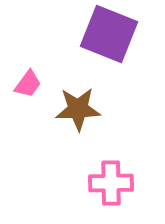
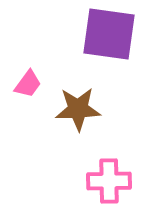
purple square: rotated 14 degrees counterclockwise
pink cross: moved 2 px left, 2 px up
